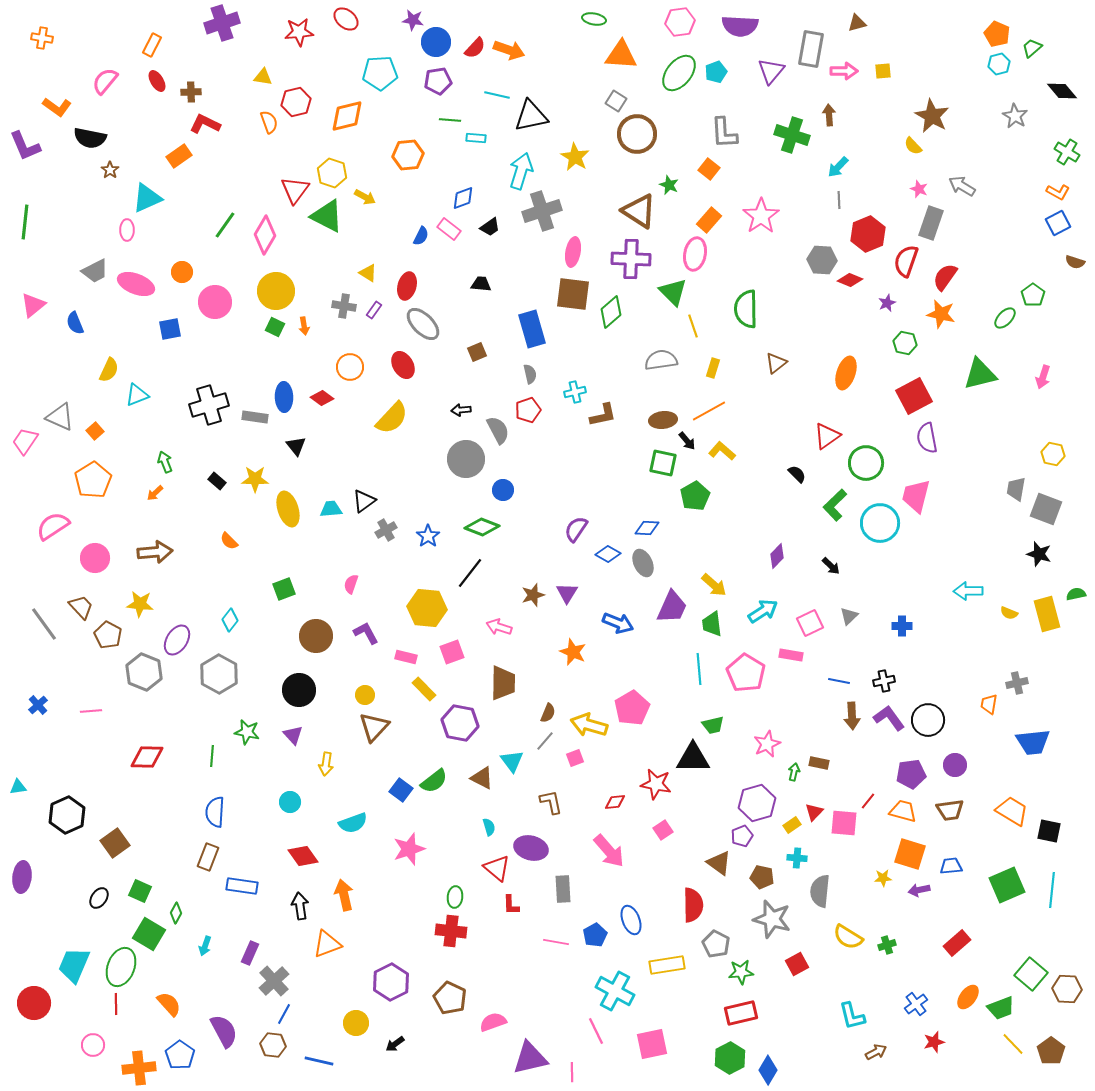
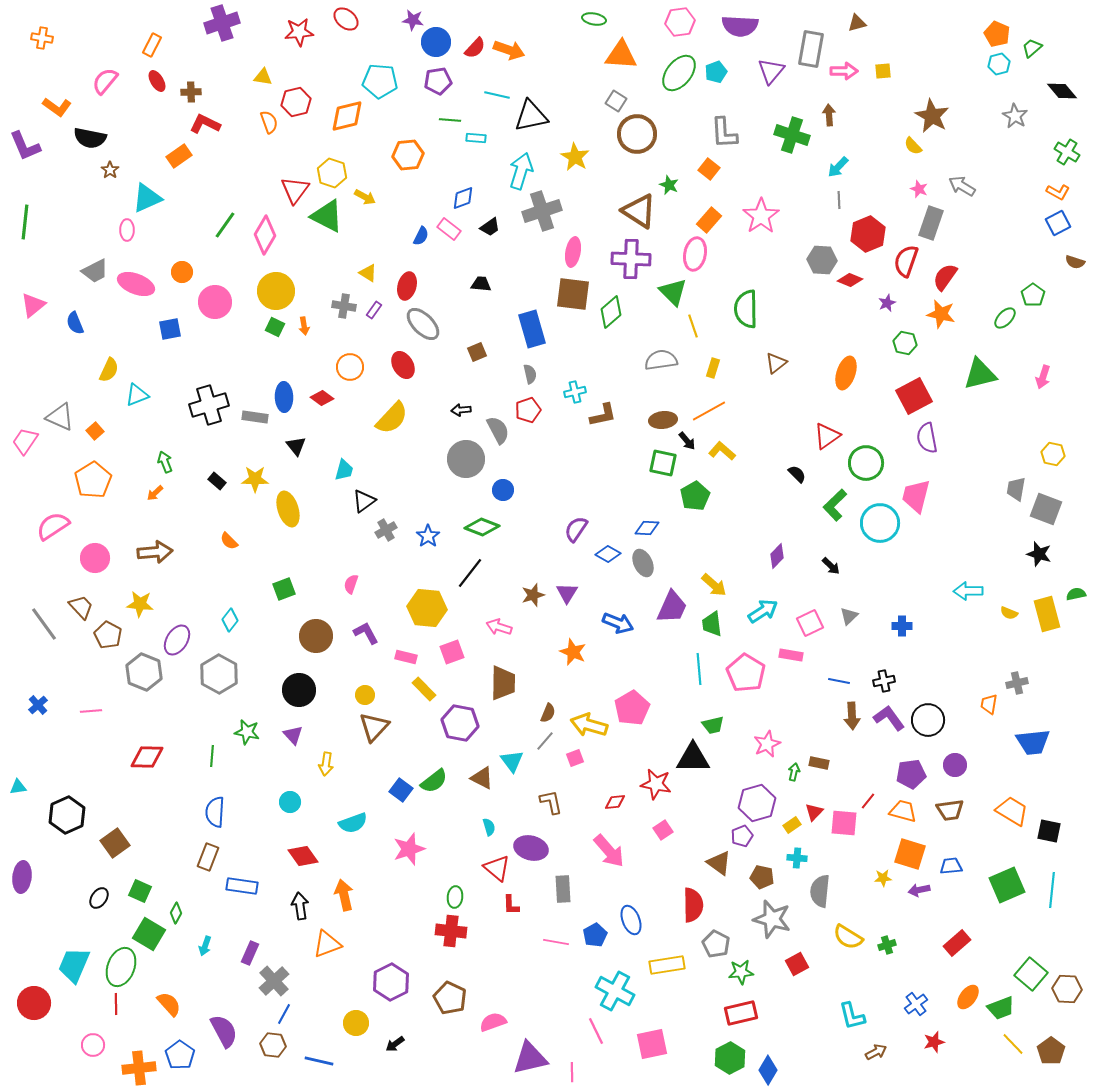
cyan pentagon at (380, 73): moved 8 px down; rotated 8 degrees clockwise
cyan trapezoid at (331, 509): moved 13 px right, 39 px up; rotated 110 degrees clockwise
